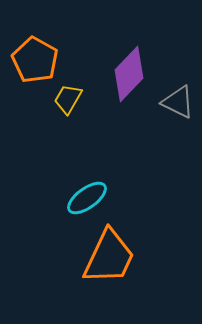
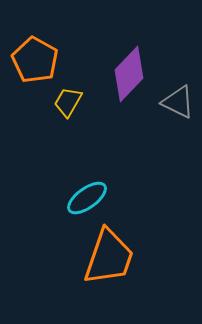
yellow trapezoid: moved 3 px down
orange trapezoid: rotated 6 degrees counterclockwise
